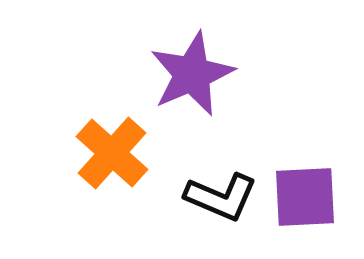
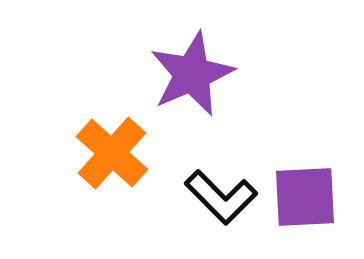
black L-shape: rotated 22 degrees clockwise
